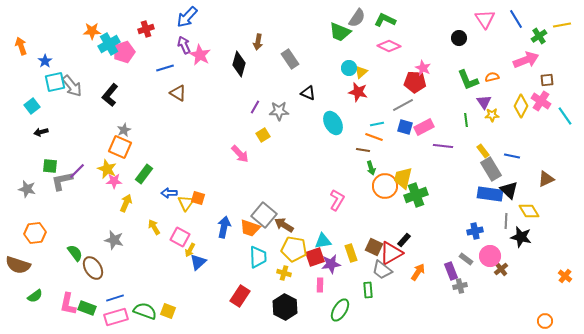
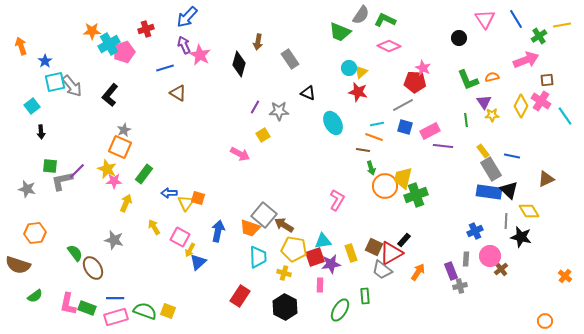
gray semicircle at (357, 18): moved 4 px right, 3 px up
pink rectangle at (424, 127): moved 6 px right, 4 px down
black arrow at (41, 132): rotated 80 degrees counterclockwise
pink arrow at (240, 154): rotated 18 degrees counterclockwise
blue rectangle at (490, 194): moved 1 px left, 2 px up
blue arrow at (224, 227): moved 6 px left, 4 px down
blue cross at (475, 231): rotated 14 degrees counterclockwise
gray rectangle at (466, 259): rotated 56 degrees clockwise
green rectangle at (368, 290): moved 3 px left, 6 px down
blue line at (115, 298): rotated 18 degrees clockwise
